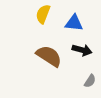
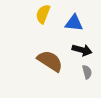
brown semicircle: moved 1 px right, 5 px down
gray semicircle: moved 3 px left, 9 px up; rotated 48 degrees counterclockwise
